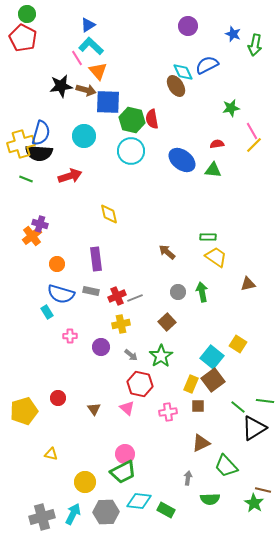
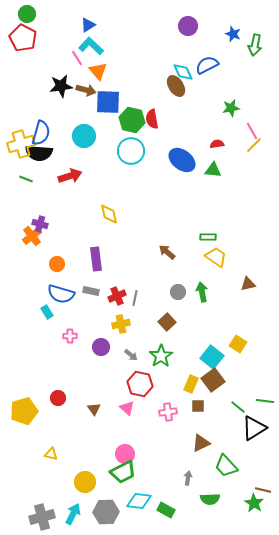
gray line at (135, 298): rotated 56 degrees counterclockwise
